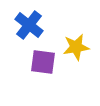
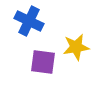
blue cross: moved 4 px up; rotated 12 degrees counterclockwise
